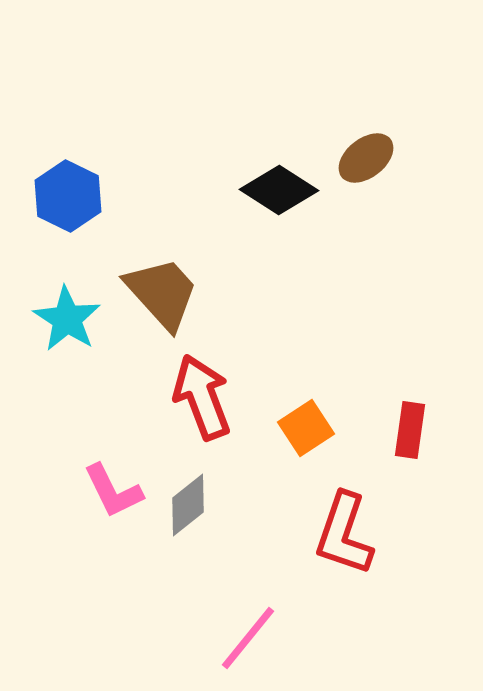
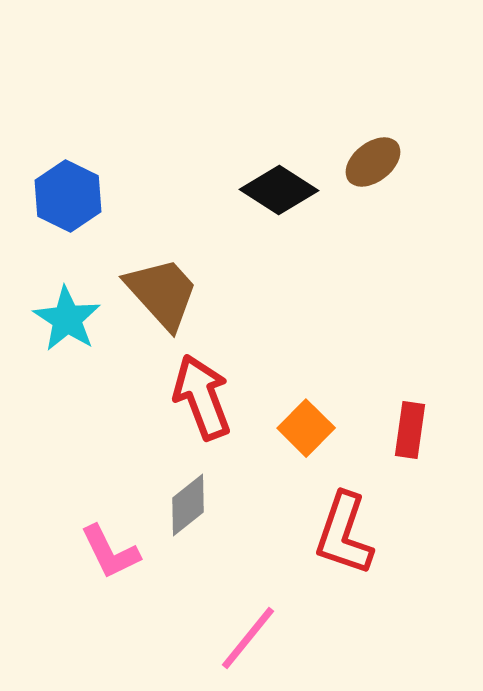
brown ellipse: moved 7 px right, 4 px down
orange square: rotated 12 degrees counterclockwise
pink L-shape: moved 3 px left, 61 px down
